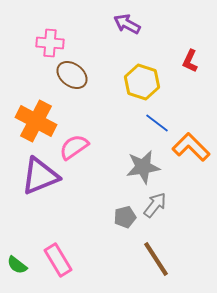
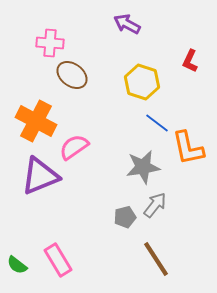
orange L-shape: moved 3 px left, 1 px down; rotated 147 degrees counterclockwise
